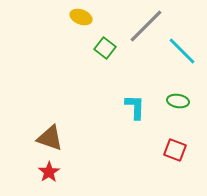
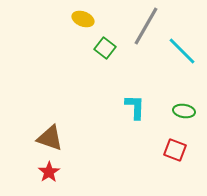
yellow ellipse: moved 2 px right, 2 px down
gray line: rotated 15 degrees counterclockwise
green ellipse: moved 6 px right, 10 px down
